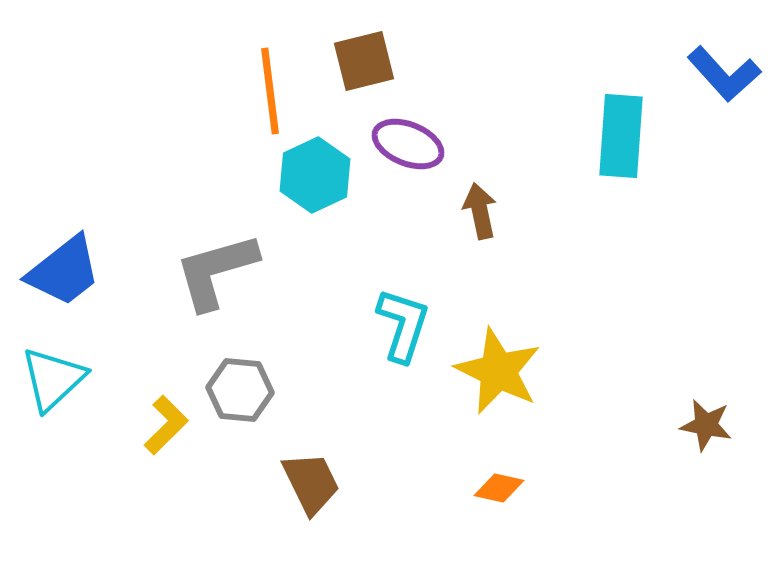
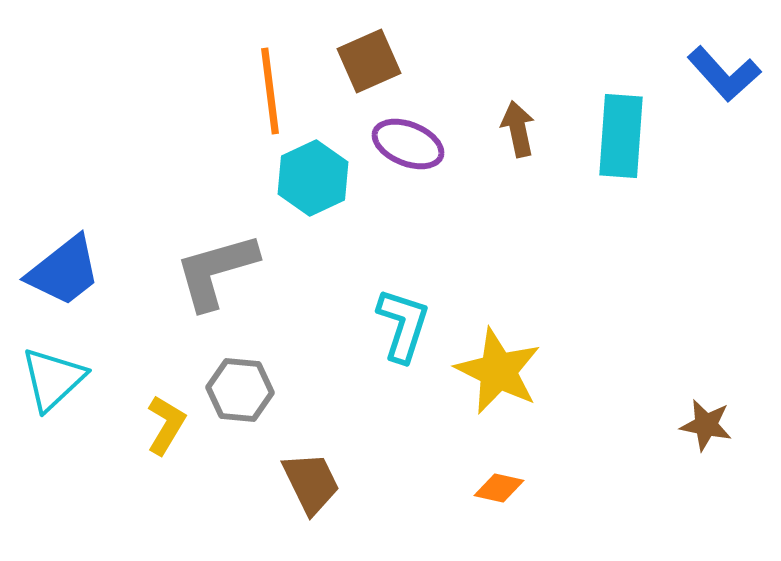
brown square: moved 5 px right; rotated 10 degrees counterclockwise
cyan hexagon: moved 2 px left, 3 px down
brown arrow: moved 38 px right, 82 px up
yellow L-shape: rotated 14 degrees counterclockwise
